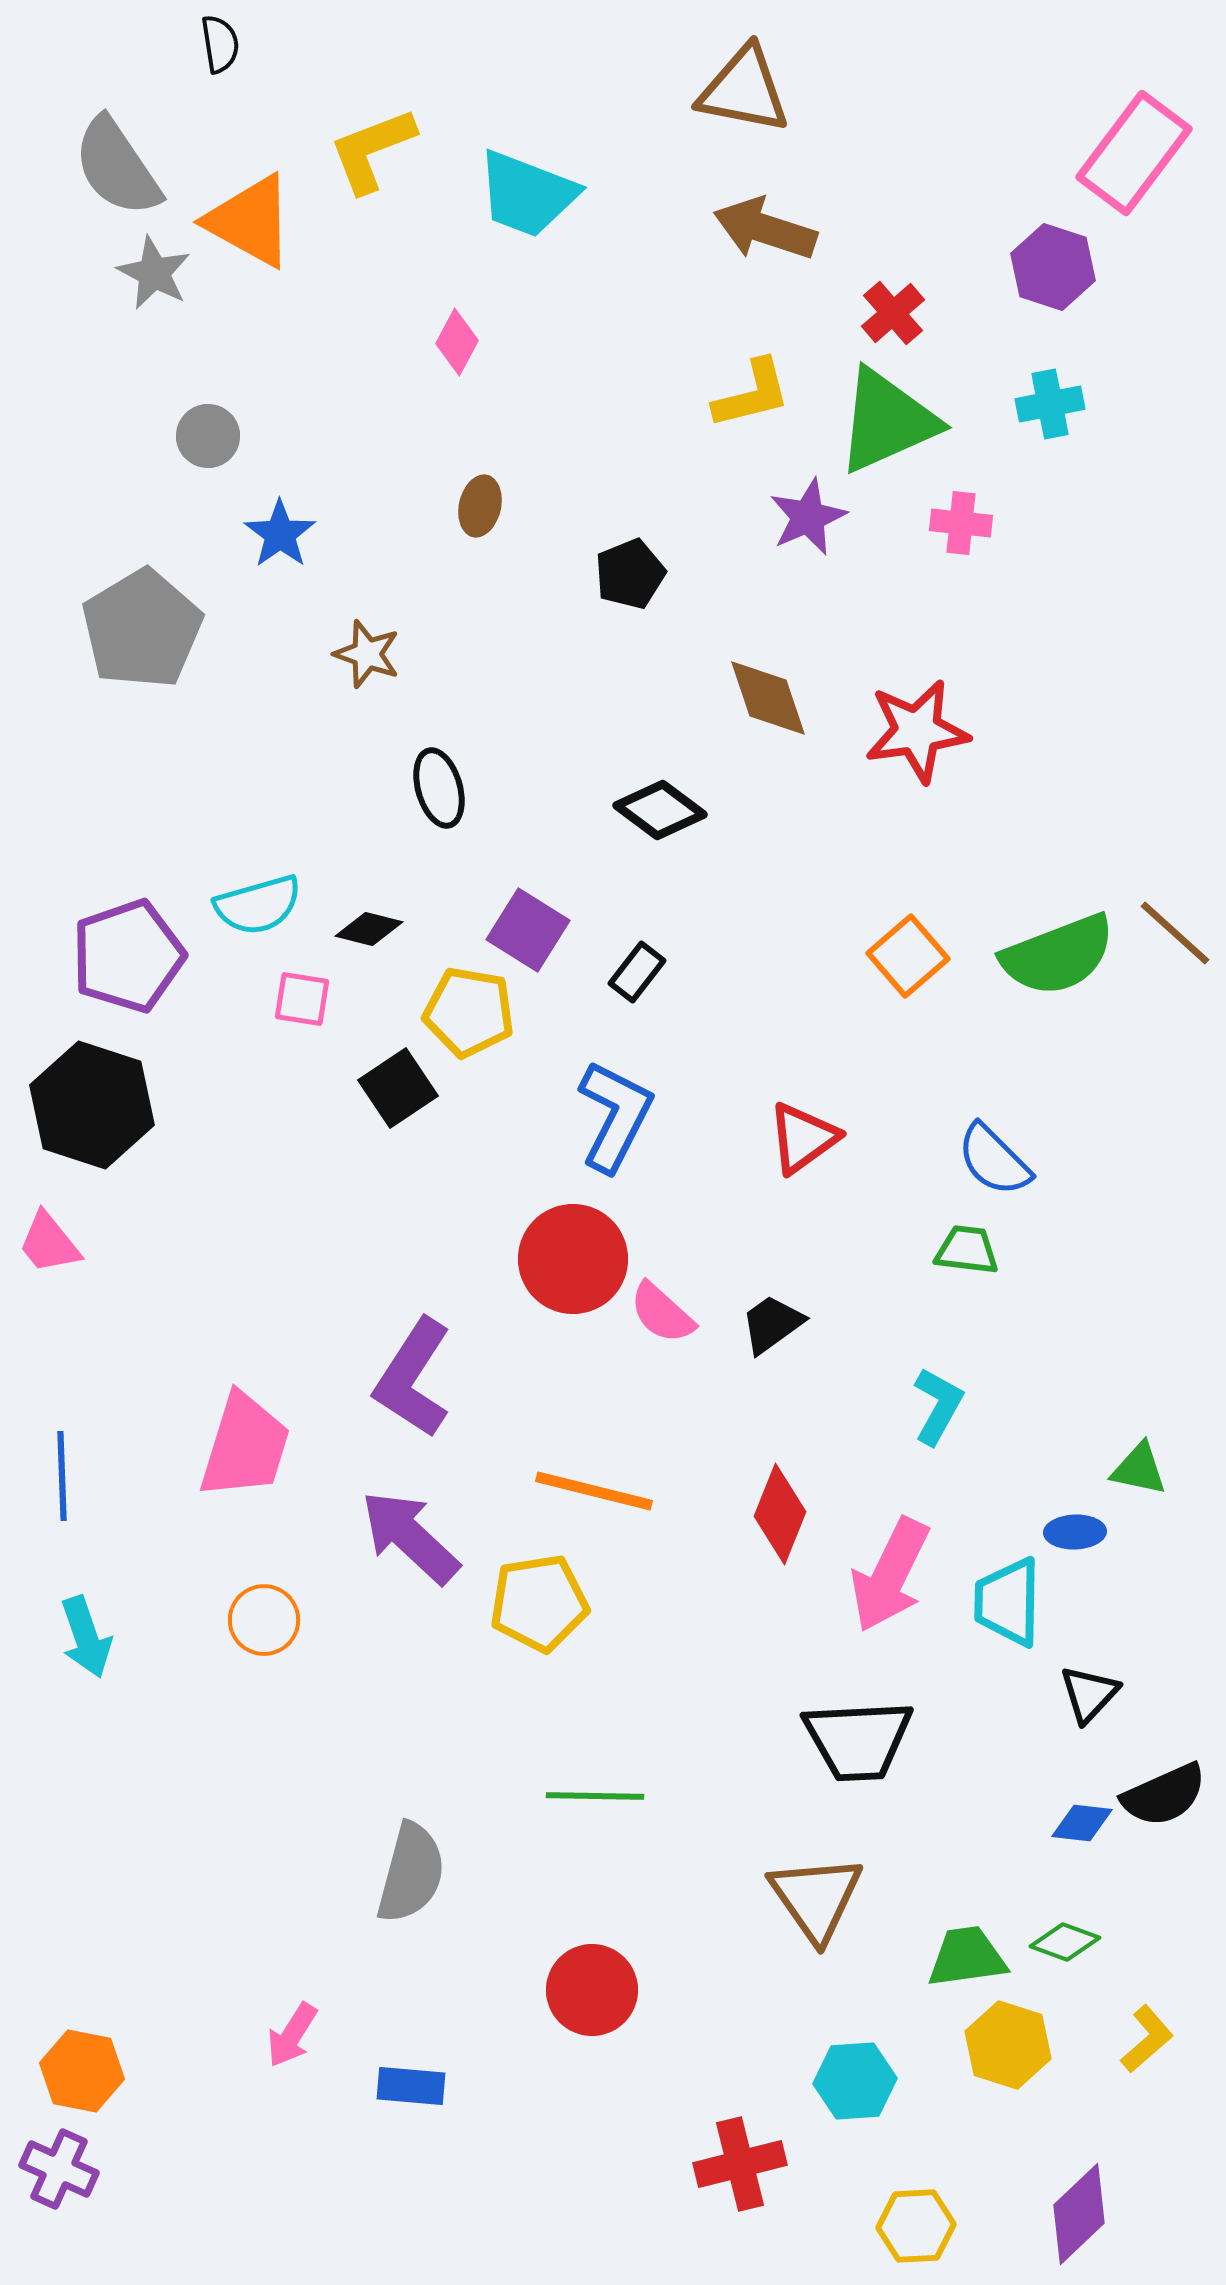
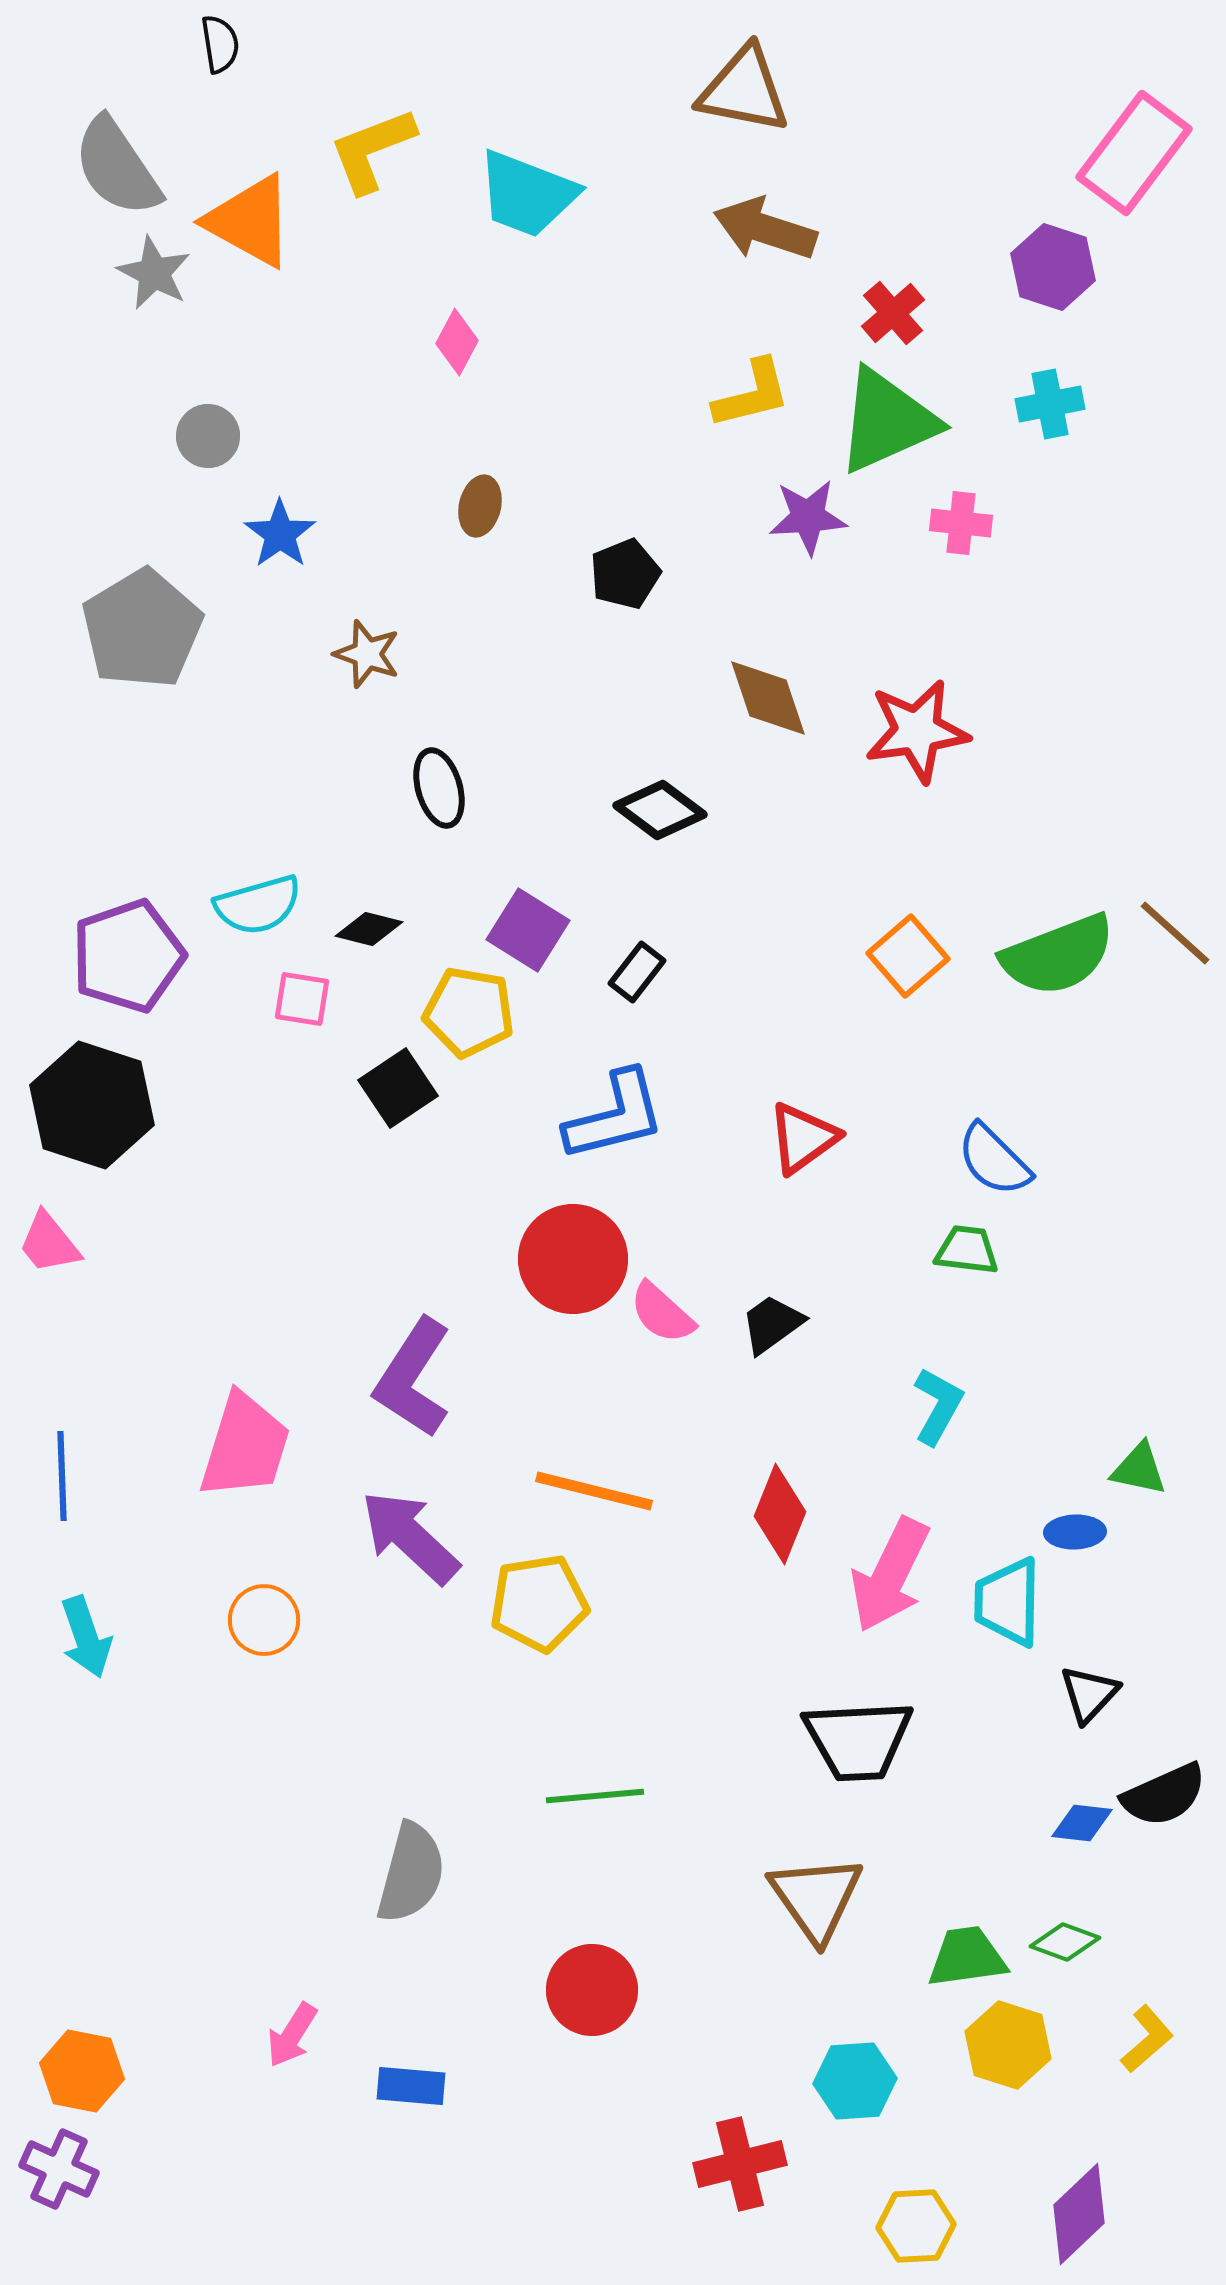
purple star at (808, 517): rotated 20 degrees clockwise
black pentagon at (630, 574): moved 5 px left
blue L-shape at (615, 1116): rotated 49 degrees clockwise
green line at (595, 1796): rotated 6 degrees counterclockwise
